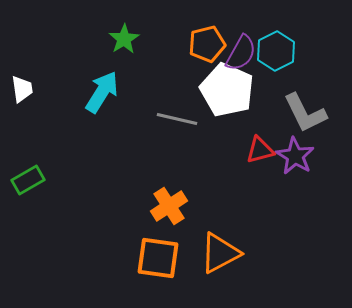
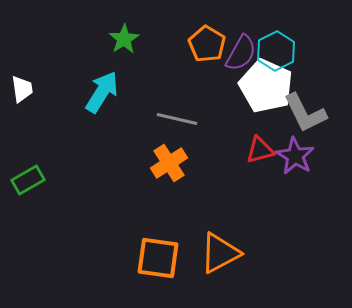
orange pentagon: rotated 27 degrees counterclockwise
white pentagon: moved 39 px right, 4 px up
orange cross: moved 43 px up
